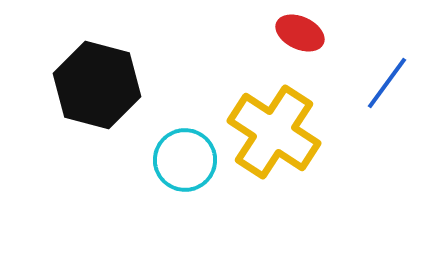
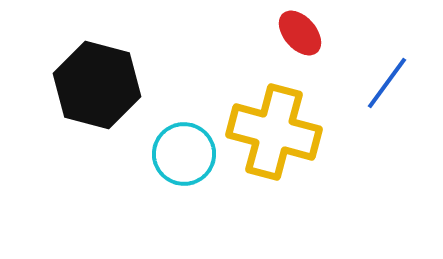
red ellipse: rotated 24 degrees clockwise
yellow cross: rotated 18 degrees counterclockwise
cyan circle: moved 1 px left, 6 px up
